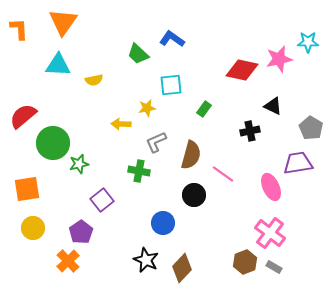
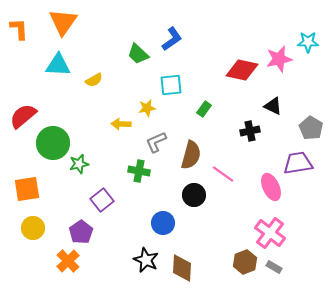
blue L-shape: rotated 110 degrees clockwise
yellow semicircle: rotated 18 degrees counterclockwise
brown diamond: rotated 40 degrees counterclockwise
